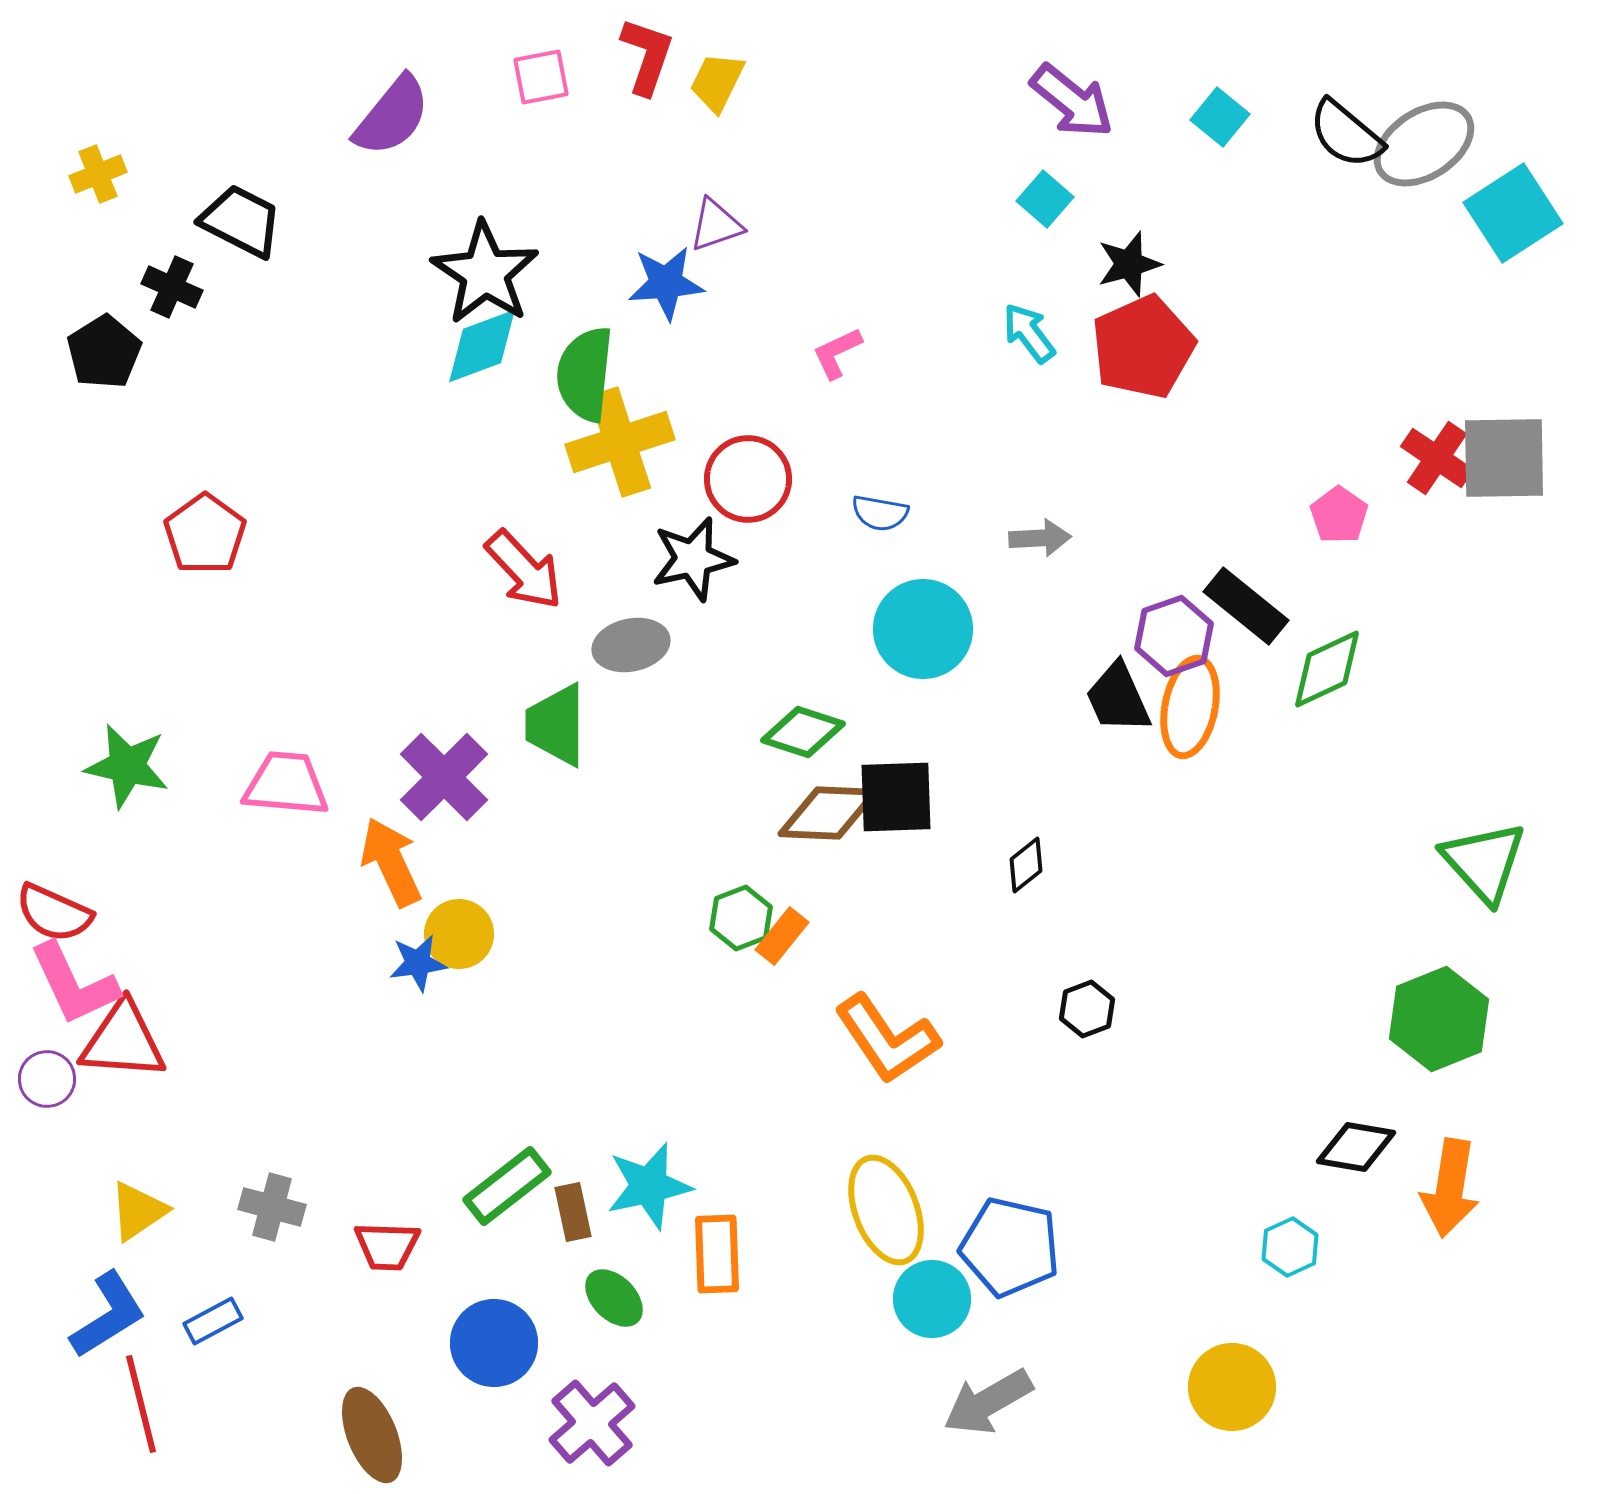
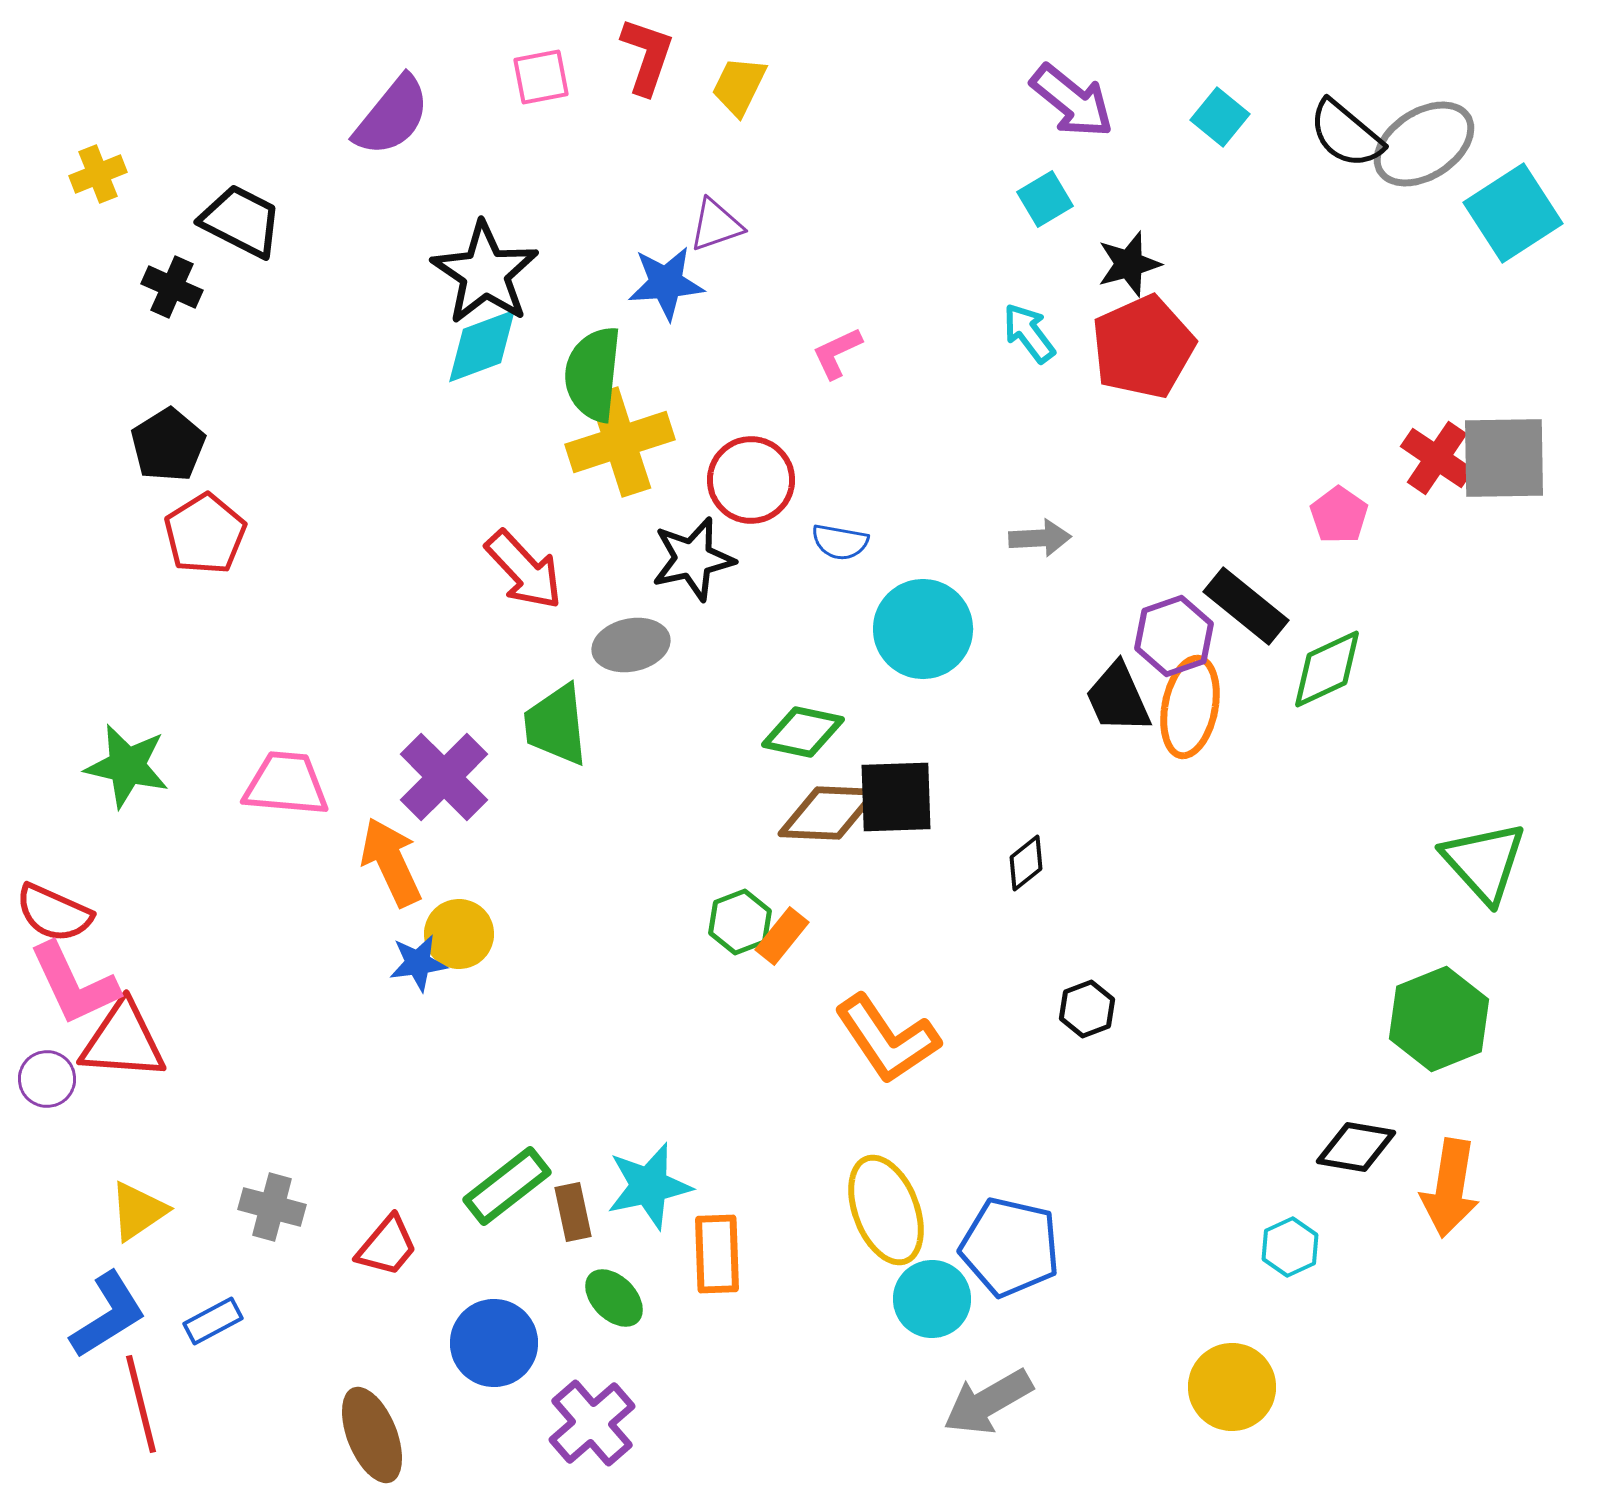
yellow trapezoid at (717, 82): moved 22 px right, 4 px down
cyan square at (1045, 199): rotated 18 degrees clockwise
black pentagon at (104, 352): moved 64 px right, 93 px down
green semicircle at (585, 374): moved 8 px right
red circle at (748, 479): moved 3 px right, 1 px down
blue semicircle at (880, 513): moved 40 px left, 29 px down
red pentagon at (205, 534): rotated 4 degrees clockwise
green trapezoid at (556, 725): rotated 6 degrees counterclockwise
green diamond at (803, 732): rotated 6 degrees counterclockwise
black diamond at (1026, 865): moved 2 px up
green hexagon at (741, 918): moved 1 px left, 4 px down
red trapezoid at (387, 1246): rotated 52 degrees counterclockwise
